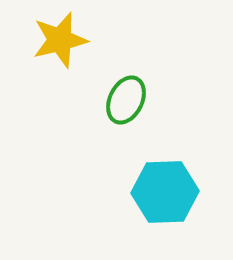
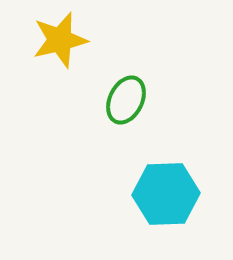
cyan hexagon: moved 1 px right, 2 px down
